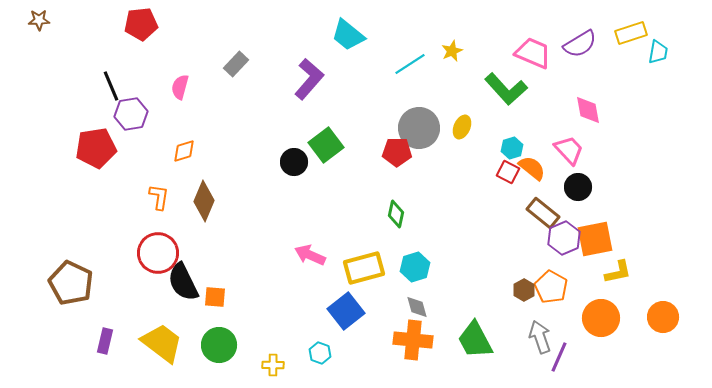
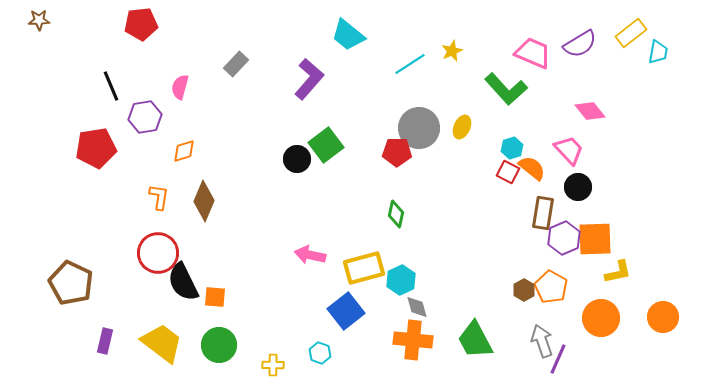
yellow rectangle at (631, 33): rotated 20 degrees counterclockwise
pink diamond at (588, 110): moved 2 px right, 1 px down; rotated 28 degrees counterclockwise
purple hexagon at (131, 114): moved 14 px right, 3 px down
black circle at (294, 162): moved 3 px right, 3 px up
brown rectangle at (543, 213): rotated 60 degrees clockwise
orange square at (595, 239): rotated 9 degrees clockwise
pink arrow at (310, 255): rotated 12 degrees counterclockwise
cyan hexagon at (415, 267): moved 14 px left, 13 px down; rotated 8 degrees counterclockwise
gray arrow at (540, 337): moved 2 px right, 4 px down
purple line at (559, 357): moved 1 px left, 2 px down
